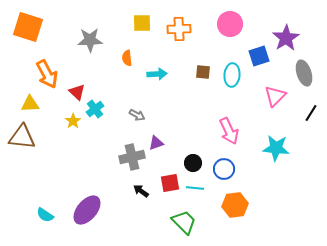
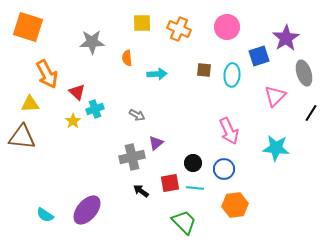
pink circle: moved 3 px left, 3 px down
orange cross: rotated 25 degrees clockwise
gray star: moved 2 px right, 2 px down
brown square: moved 1 px right, 2 px up
cyan cross: rotated 18 degrees clockwise
purple triangle: rotated 21 degrees counterclockwise
